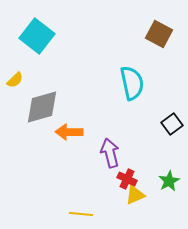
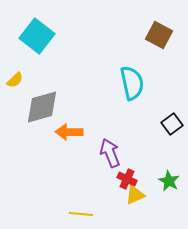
brown square: moved 1 px down
purple arrow: rotated 8 degrees counterclockwise
green star: rotated 15 degrees counterclockwise
